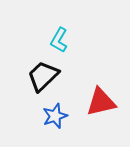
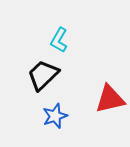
black trapezoid: moved 1 px up
red triangle: moved 9 px right, 3 px up
